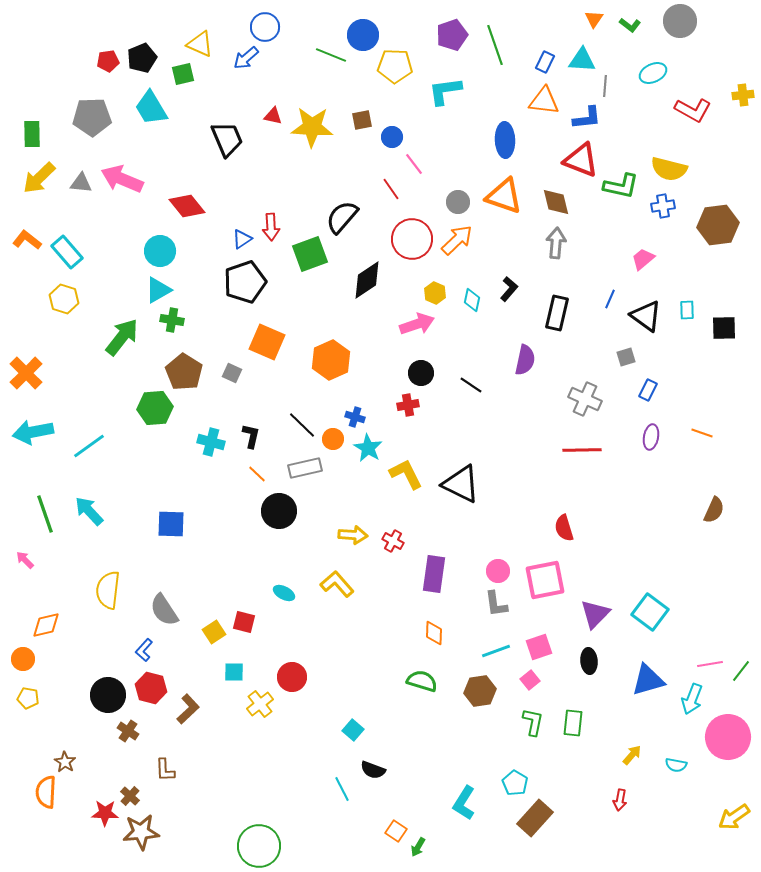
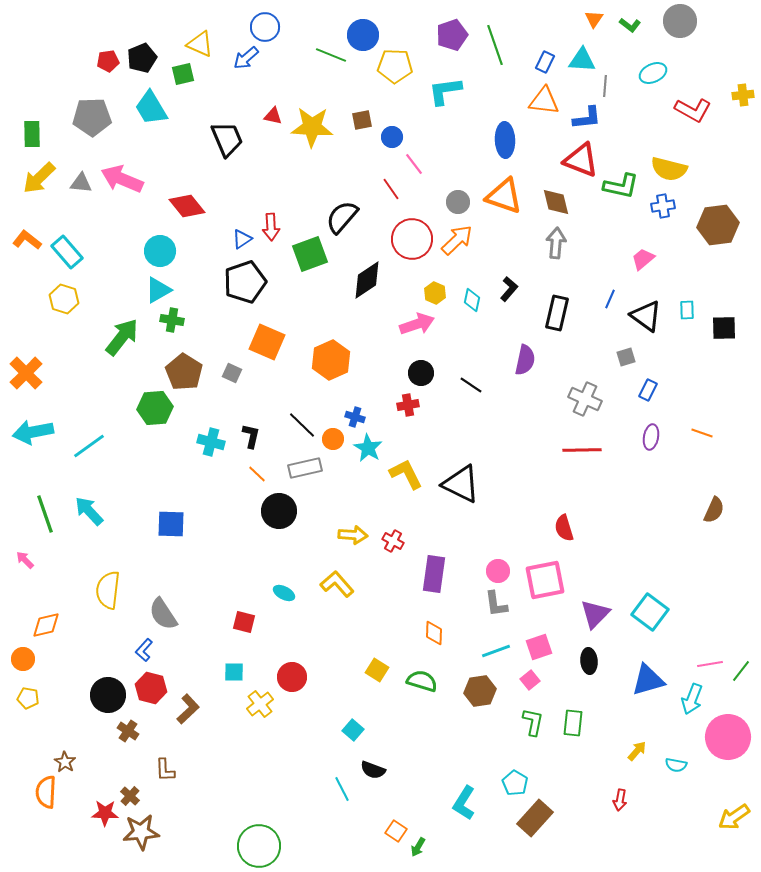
gray semicircle at (164, 610): moved 1 px left, 4 px down
yellow square at (214, 632): moved 163 px right, 38 px down; rotated 25 degrees counterclockwise
yellow arrow at (632, 755): moved 5 px right, 4 px up
